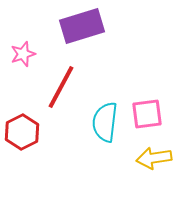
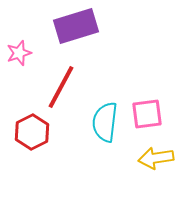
purple rectangle: moved 6 px left
pink star: moved 4 px left, 1 px up
red hexagon: moved 10 px right
yellow arrow: moved 2 px right
